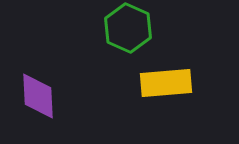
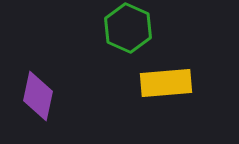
purple diamond: rotated 15 degrees clockwise
